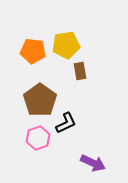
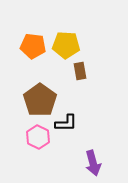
yellow pentagon: rotated 12 degrees clockwise
orange pentagon: moved 5 px up
black L-shape: rotated 25 degrees clockwise
pink hexagon: moved 1 px up; rotated 15 degrees counterclockwise
purple arrow: rotated 50 degrees clockwise
